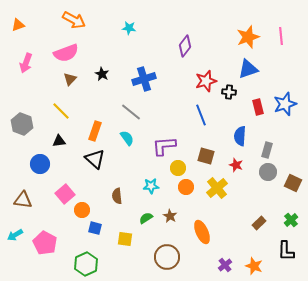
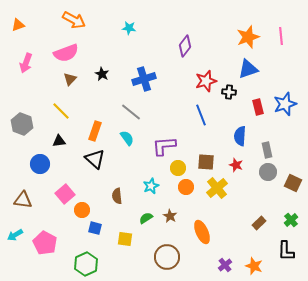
gray rectangle at (267, 150): rotated 28 degrees counterclockwise
brown square at (206, 156): moved 6 px down; rotated 12 degrees counterclockwise
cyan star at (151, 186): rotated 21 degrees counterclockwise
